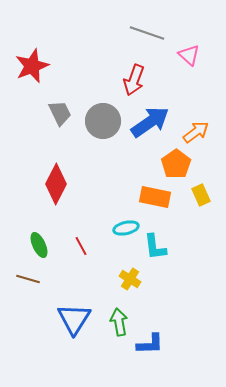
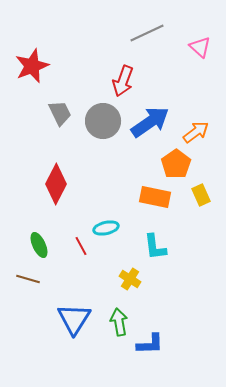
gray line: rotated 44 degrees counterclockwise
pink triangle: moved 11 px right, 8 px up
red arrow: moved 11 px left, 1 px down
cyan ellipse: moved 20 px left
